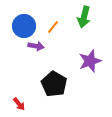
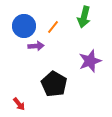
purple arrow: rotated 14 degrees counterclockwise
